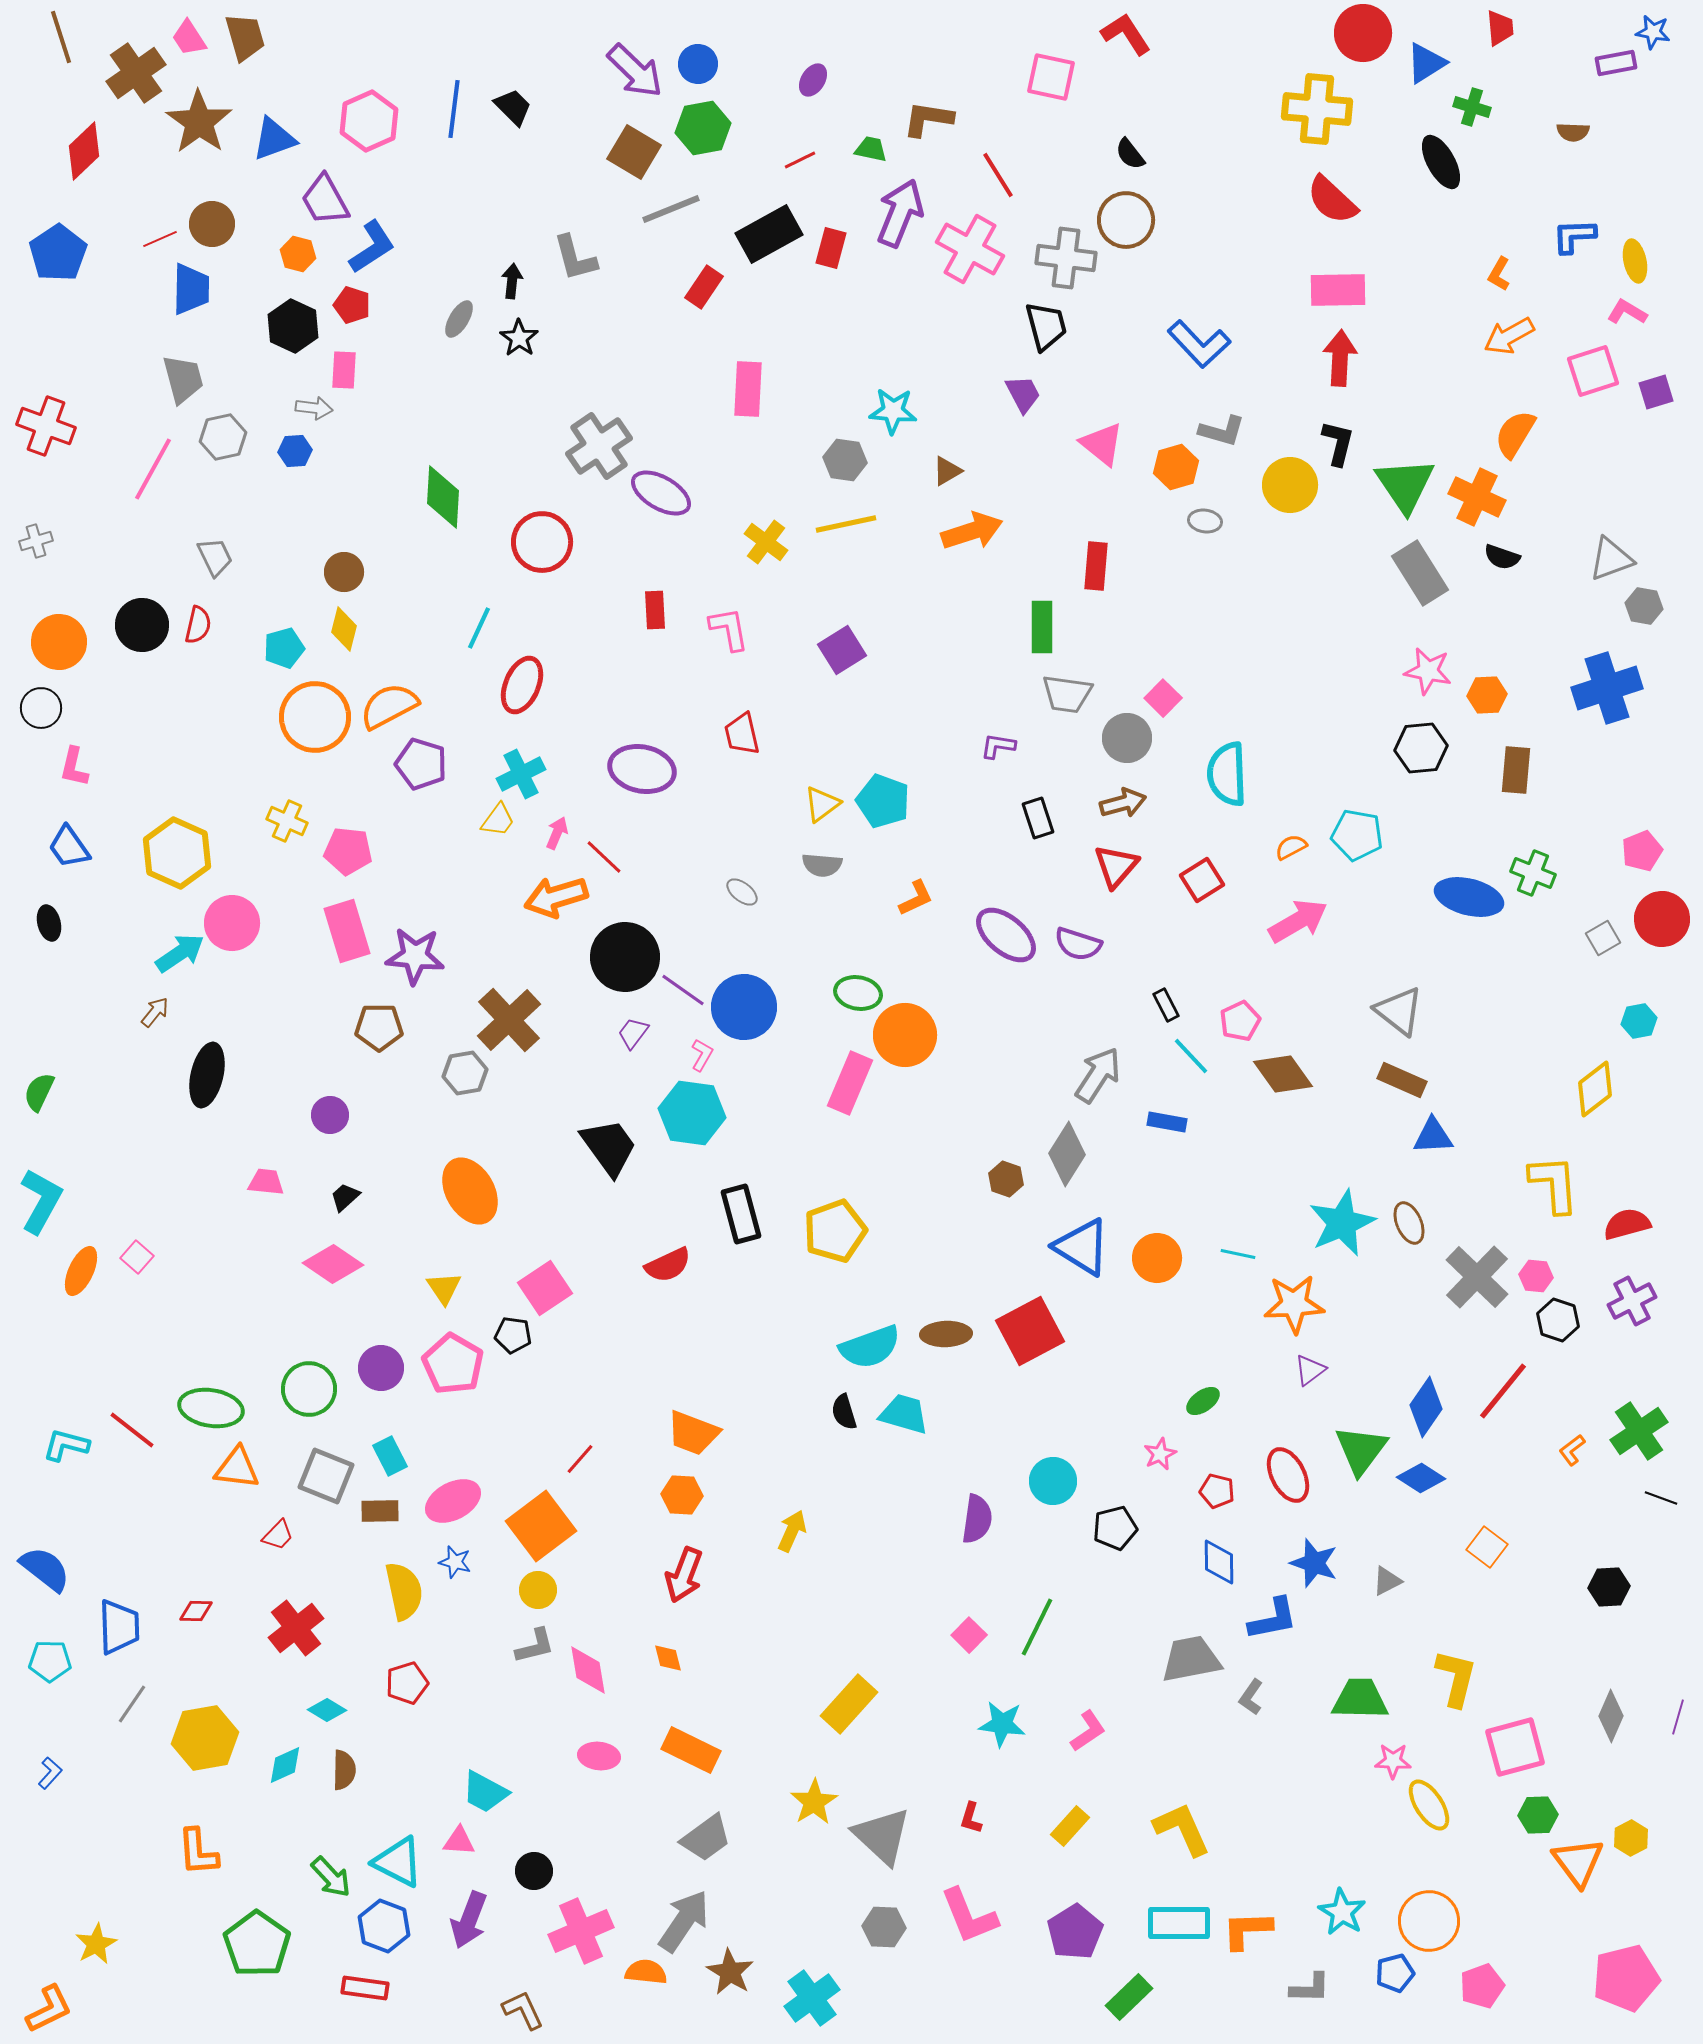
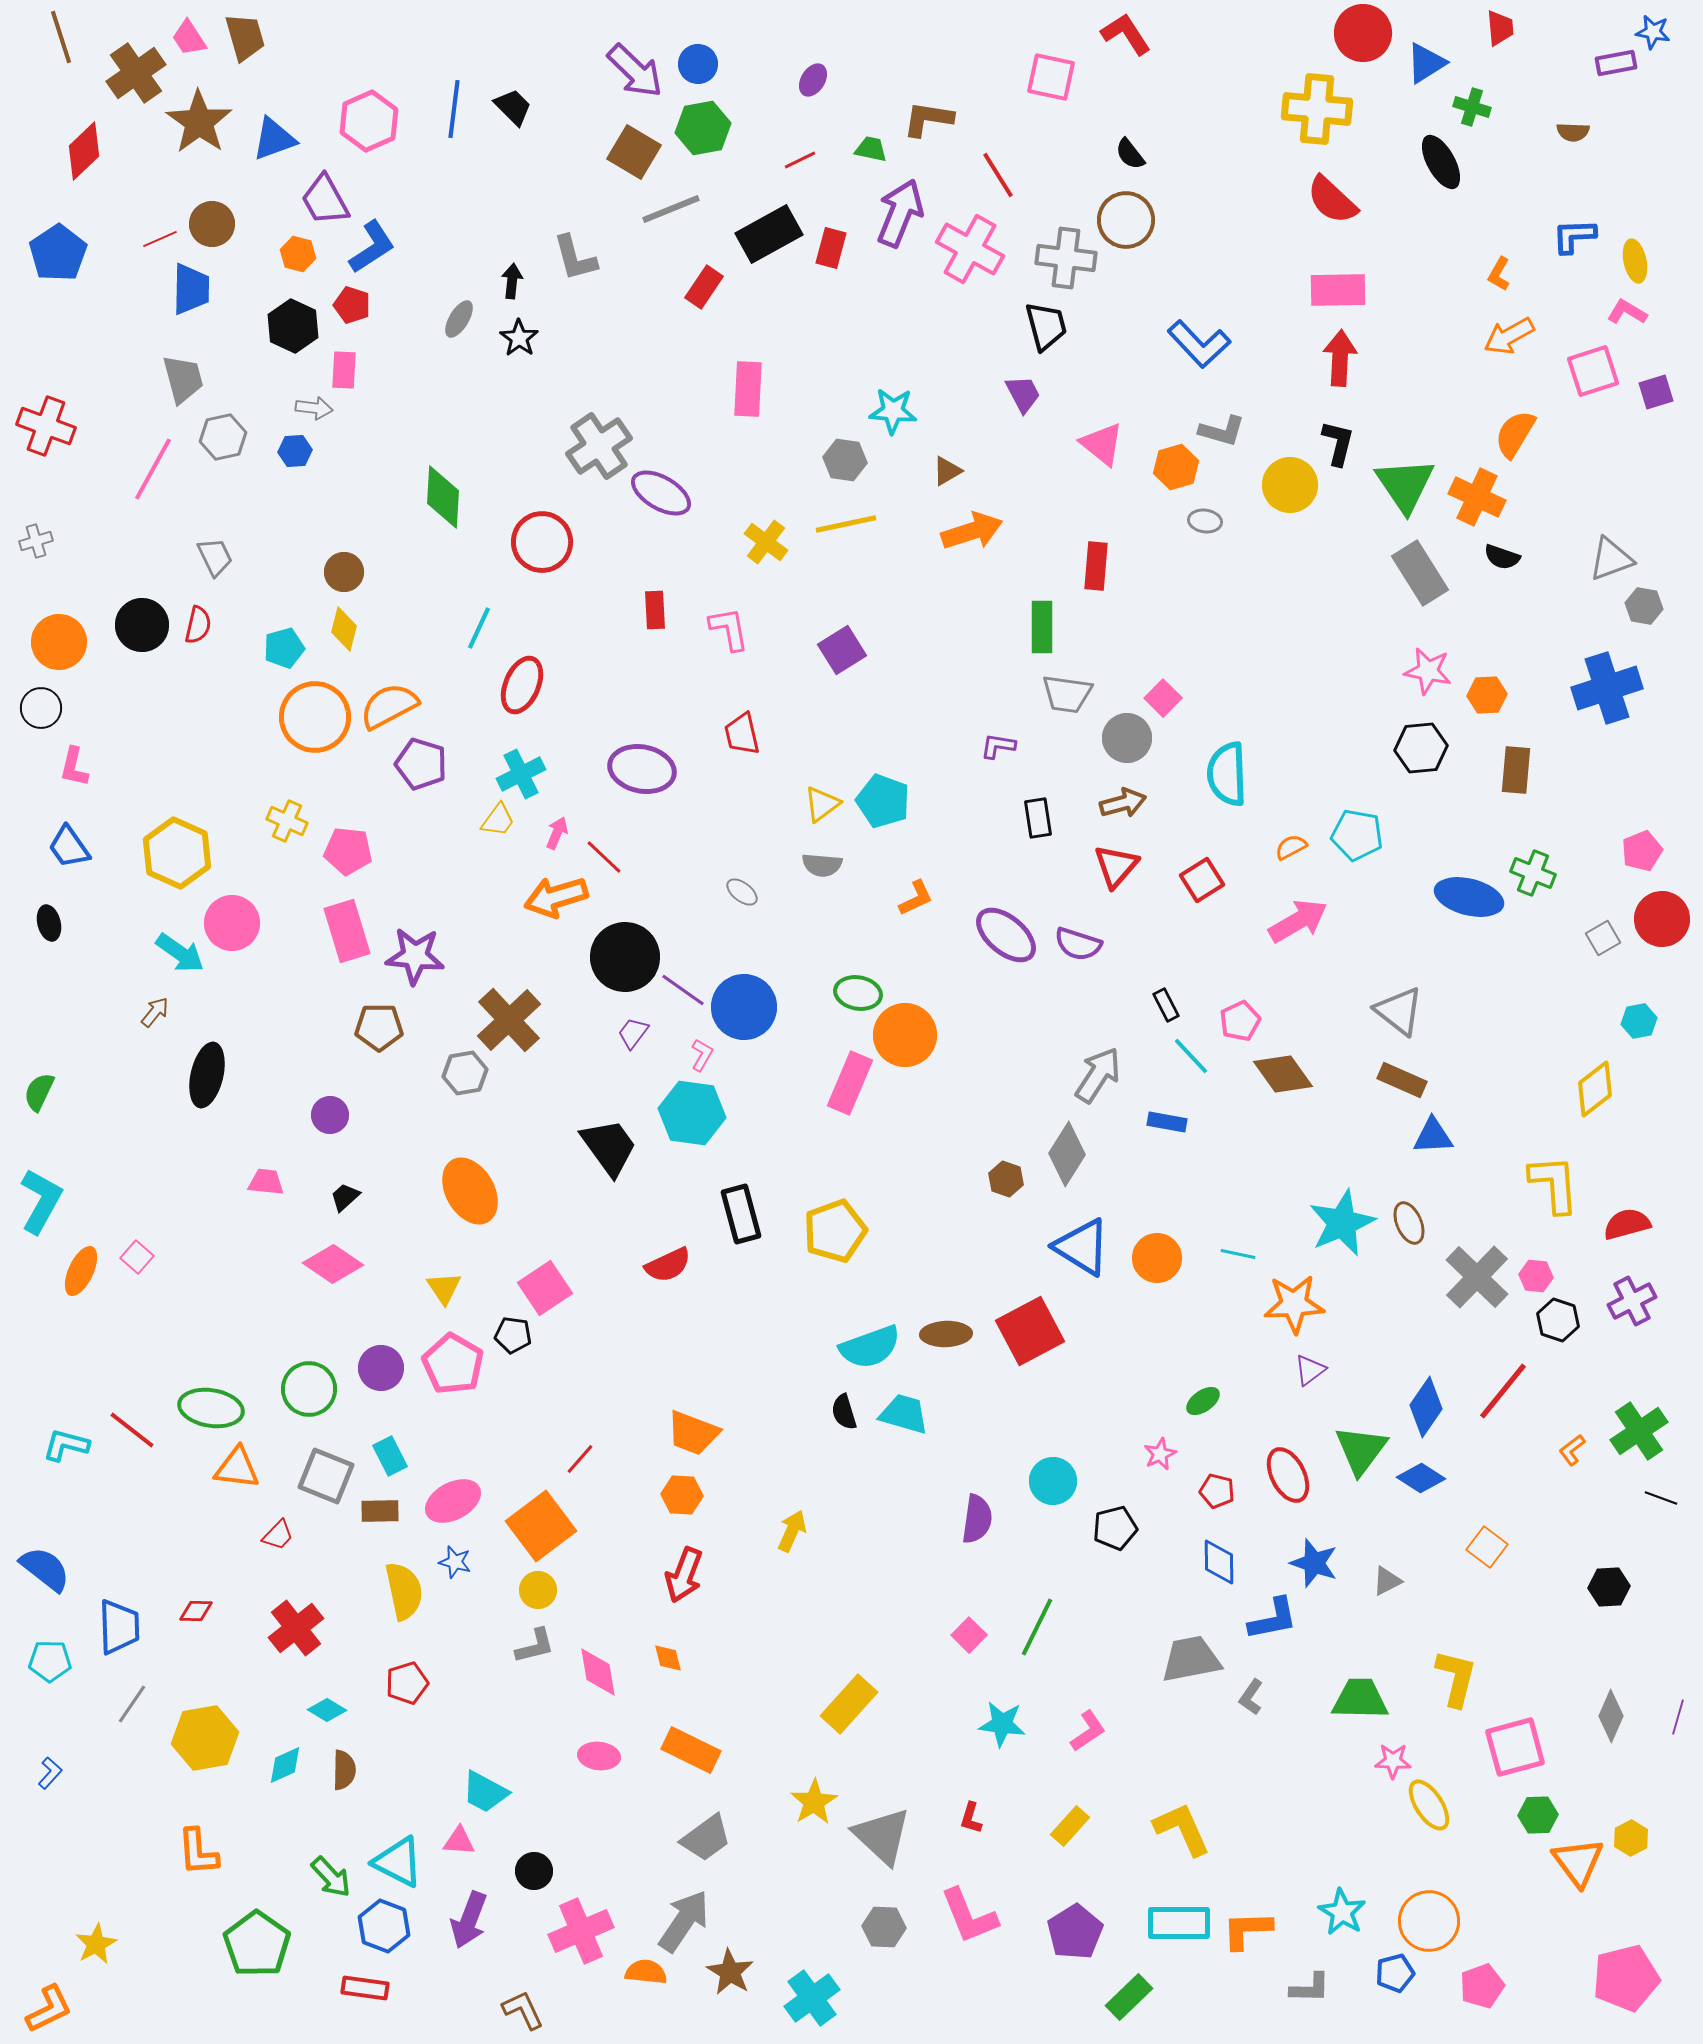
black rectangle at (1038, 818): rotated 9 degrees clockwise
cyan arrow at (180, 953): rotated 69 degrees clockwise
pink diamond at (588, 1670): moved 10 px right, 2 px down
